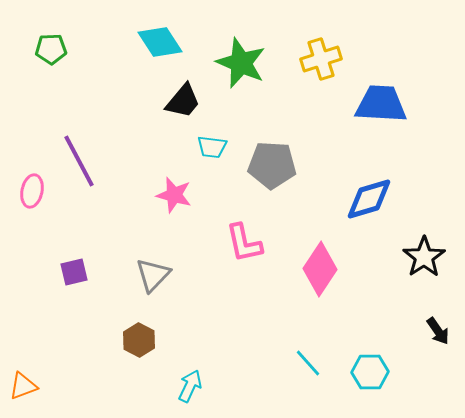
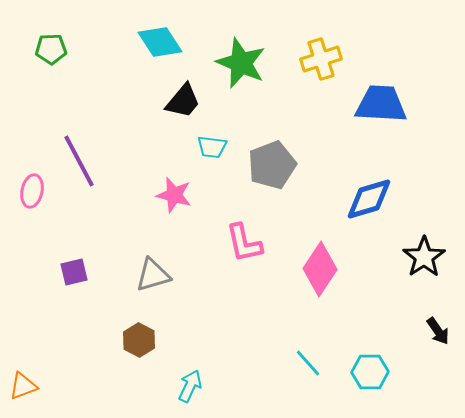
gray pentagon: rotated 24 degrees counterclockwise
gray triangle: rotated 30 degrees clockwise
